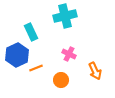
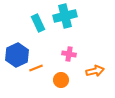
cyan rectangle: moved 7 px right, 9 px up
pink cross: rotated 16 degrees counterclockwise
orange arrow: rotated 78 degrees counterclockwise
